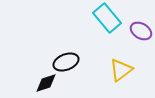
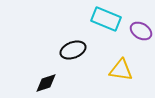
cyan rectangle: moved 1 px left, 1 px down; rotated 28 degrees counterclockwise
black ellipse: moved 7 px right, 12 px up
yellow triangle: rotated 45 degrees clockwise
